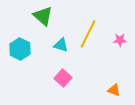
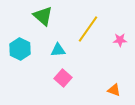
yellow line: moved 5 px up; rotated 8 degrees clockwise
cyan triangle: moved 3 px left, 5 px down; rotated 21 degrees counterclockwise
